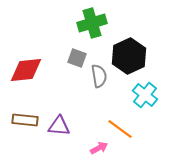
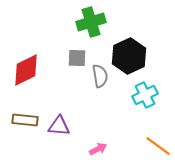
green cross: moved 1 px left, 1 px up
gray square: rotated 18 degrees counterclockwise
red diamond: rotated 20 degrees counterclockwise
gray semicircle: moved 1 px right
cyan cross: rotated 25 degrees clockwise
orange line: moved 38 px right, 17 px down
pink arrow: moved 1 px left, 1 px down
